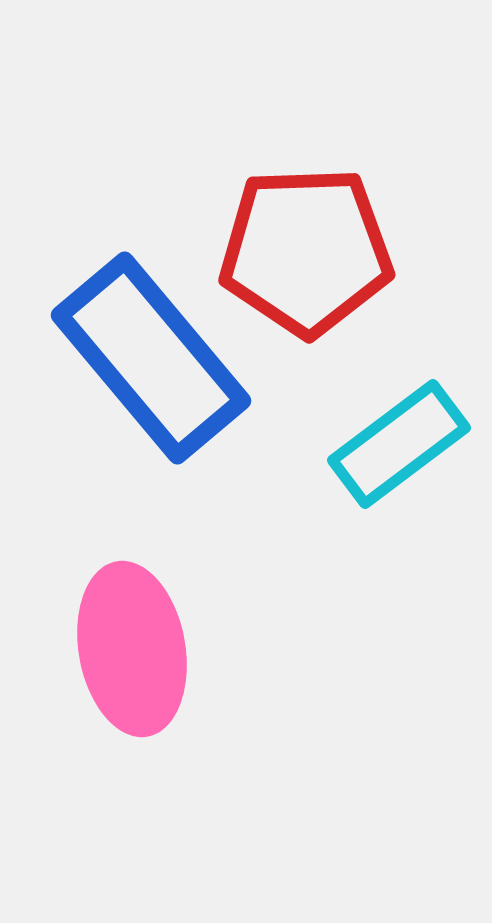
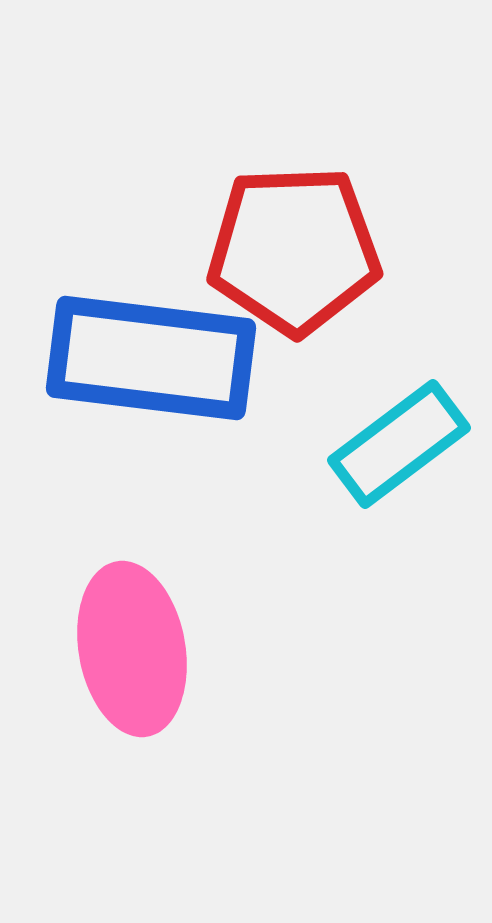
red pentagon: moved 12 px left, 1 px up
blue rectangle: rotated 43 degrees counterclockwise
